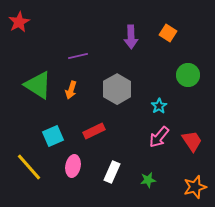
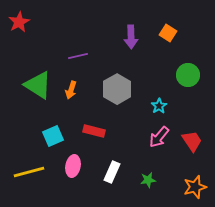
red rectangle: rotated 40 degrees clockwise
yellow line: moved 5 px down; rotated 64 degrees counterclockwise
